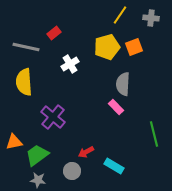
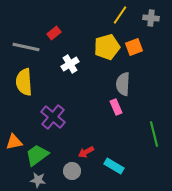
pink rectangle: rotated 21 degrees clockwise
